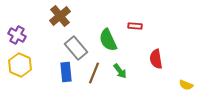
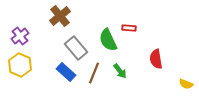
red rectangle: moved 6 px left, 2 px down
purple cross: moved 3 px right, 1 px down; rotated 24 degrees clockwise
blue rectangle: rotated 42 degrees counterclockwise
yellow semicircle: moved 1 px up
